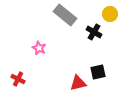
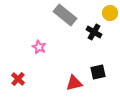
yellow circle: moved 1 px up
pink star: moved 1 px up
red cross: rotated 16 degrees clockwise
red triangle: moved 4 px left
